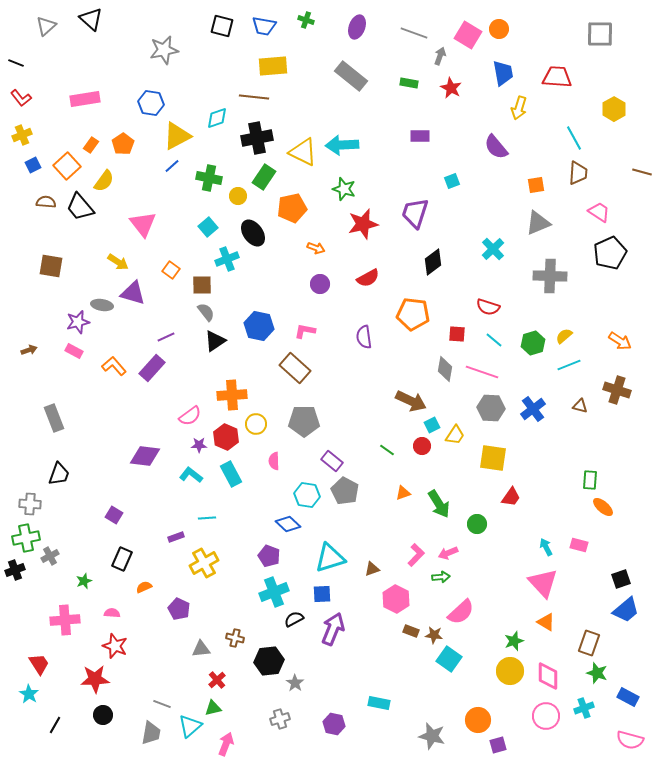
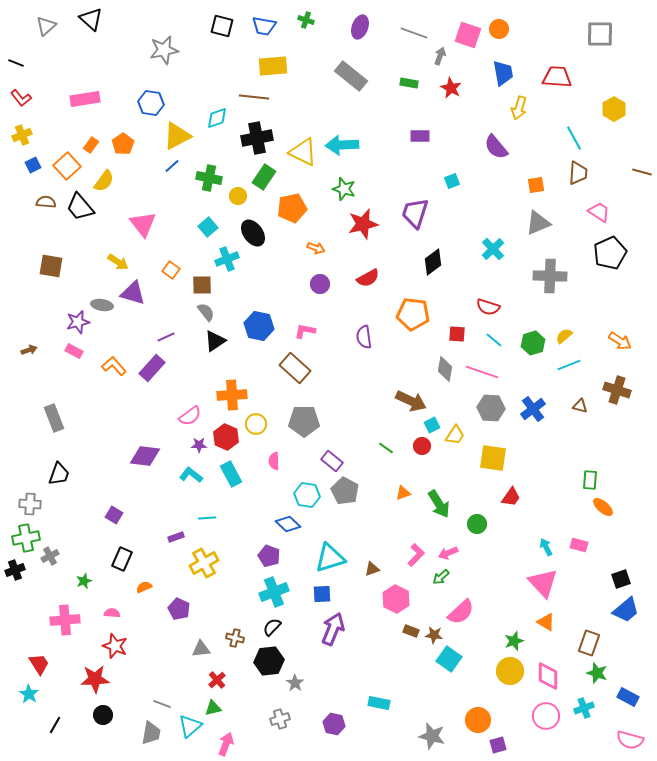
purple ellipse at (357, 27): moved 3 px right
pink square at (468, 35): rotated 12 degrees counterclockwise
green line at (387, 450): moved 1 px left, 2 px up
green arrow at (441, 577): rotated 144 degrees clockwise
black semicircle at (294, 619): moved 22 px left, 8 px down; rotated 18 degrees counterclockwise
